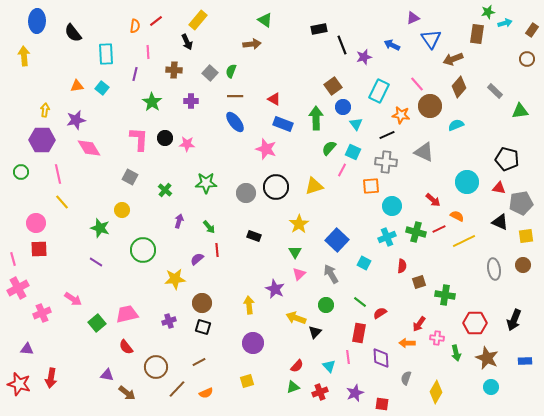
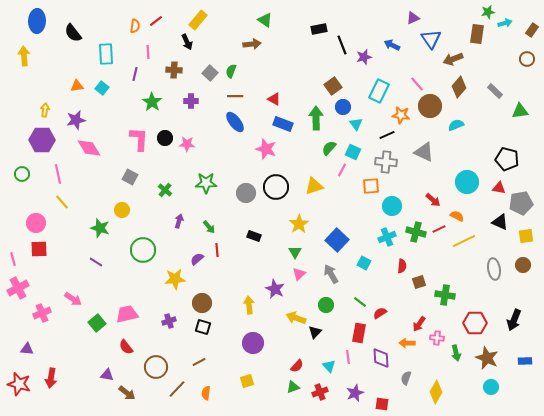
green circle at (21, 172): moved 1 px right, 2 px down
orange semicircle at (206, 393): rotated 120 degrees clockwise
